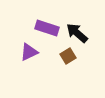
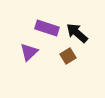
purple triangle: rotated 18 degrees counterclockwise
